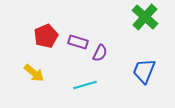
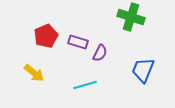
green cross: moved 14 px left; rotated 24 degrees counterclockwise
blue trapezoid: moved 1 px left, 1 px up
